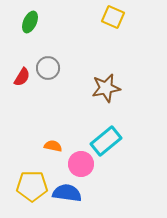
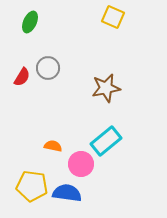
yellow pentagon: rotated 8 degrees clockwise
